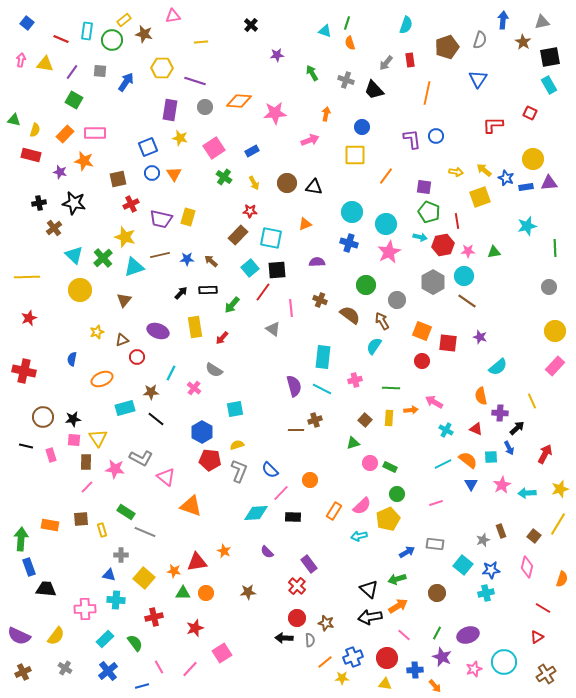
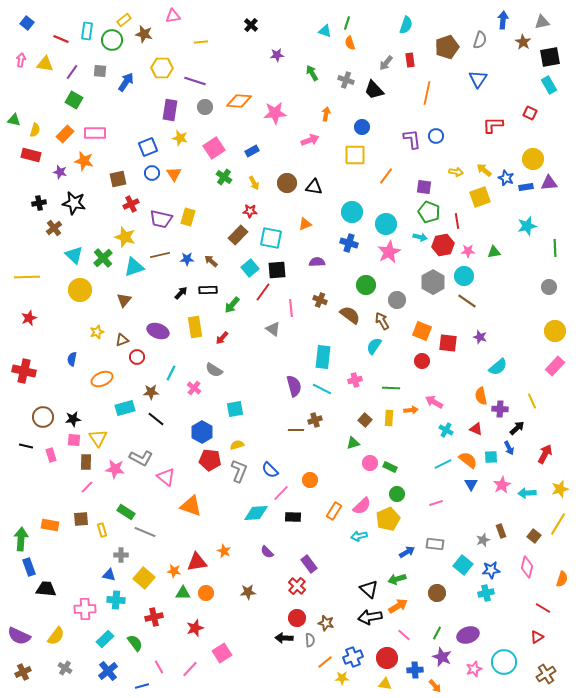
purple cross at (500, 413): moved 4 px up
